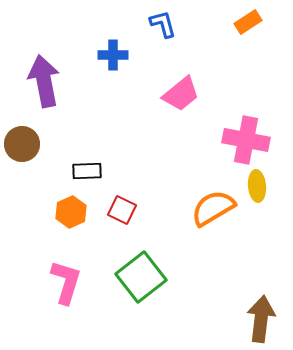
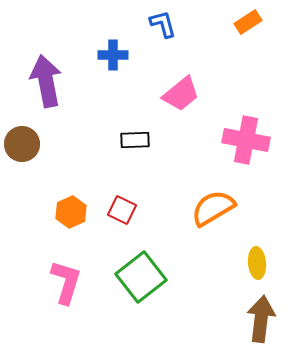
purple arrow: moved 2 px right
black rectangle: moved 48 px right, 31 px up
yellow ellipse: moved 77 px down
